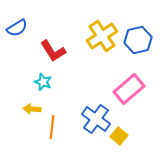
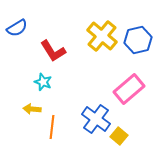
yellow cross: rotated 16 degrees counterclockwise
